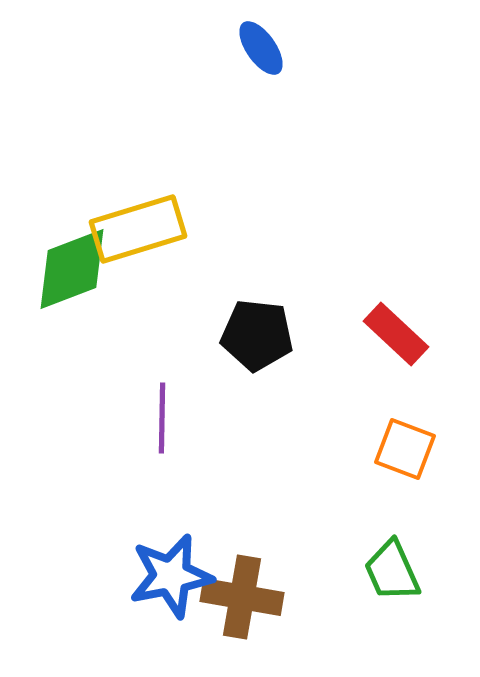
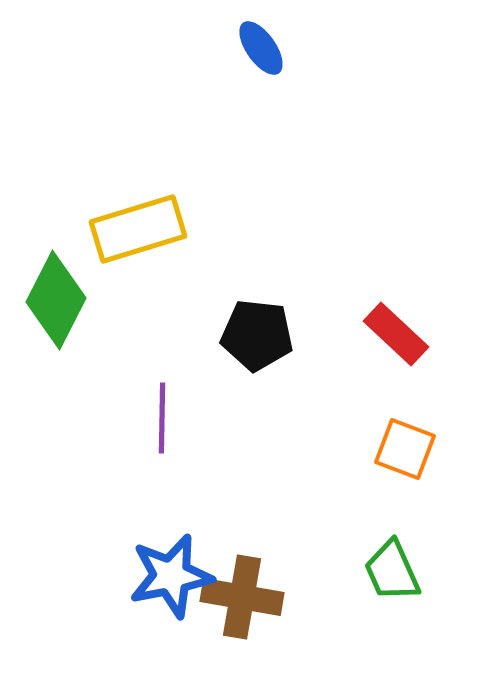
green diamond: moved 16 px left, 31 px down; rotated 42 degrees counterclockwise
